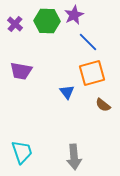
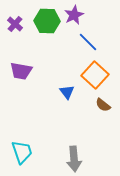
orange square: moved 3 px right, 2 px down; rotated 32 degrees counterclockwise
gray arrow: moved 2 px down
